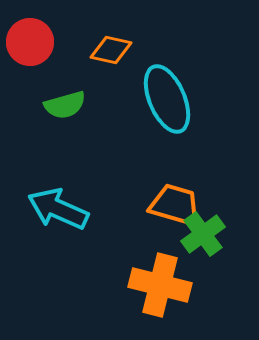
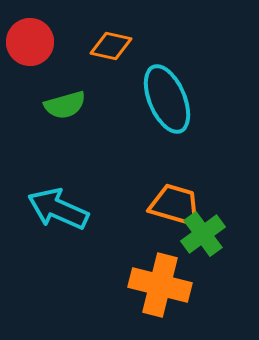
orange diamond: moved 4 px up
